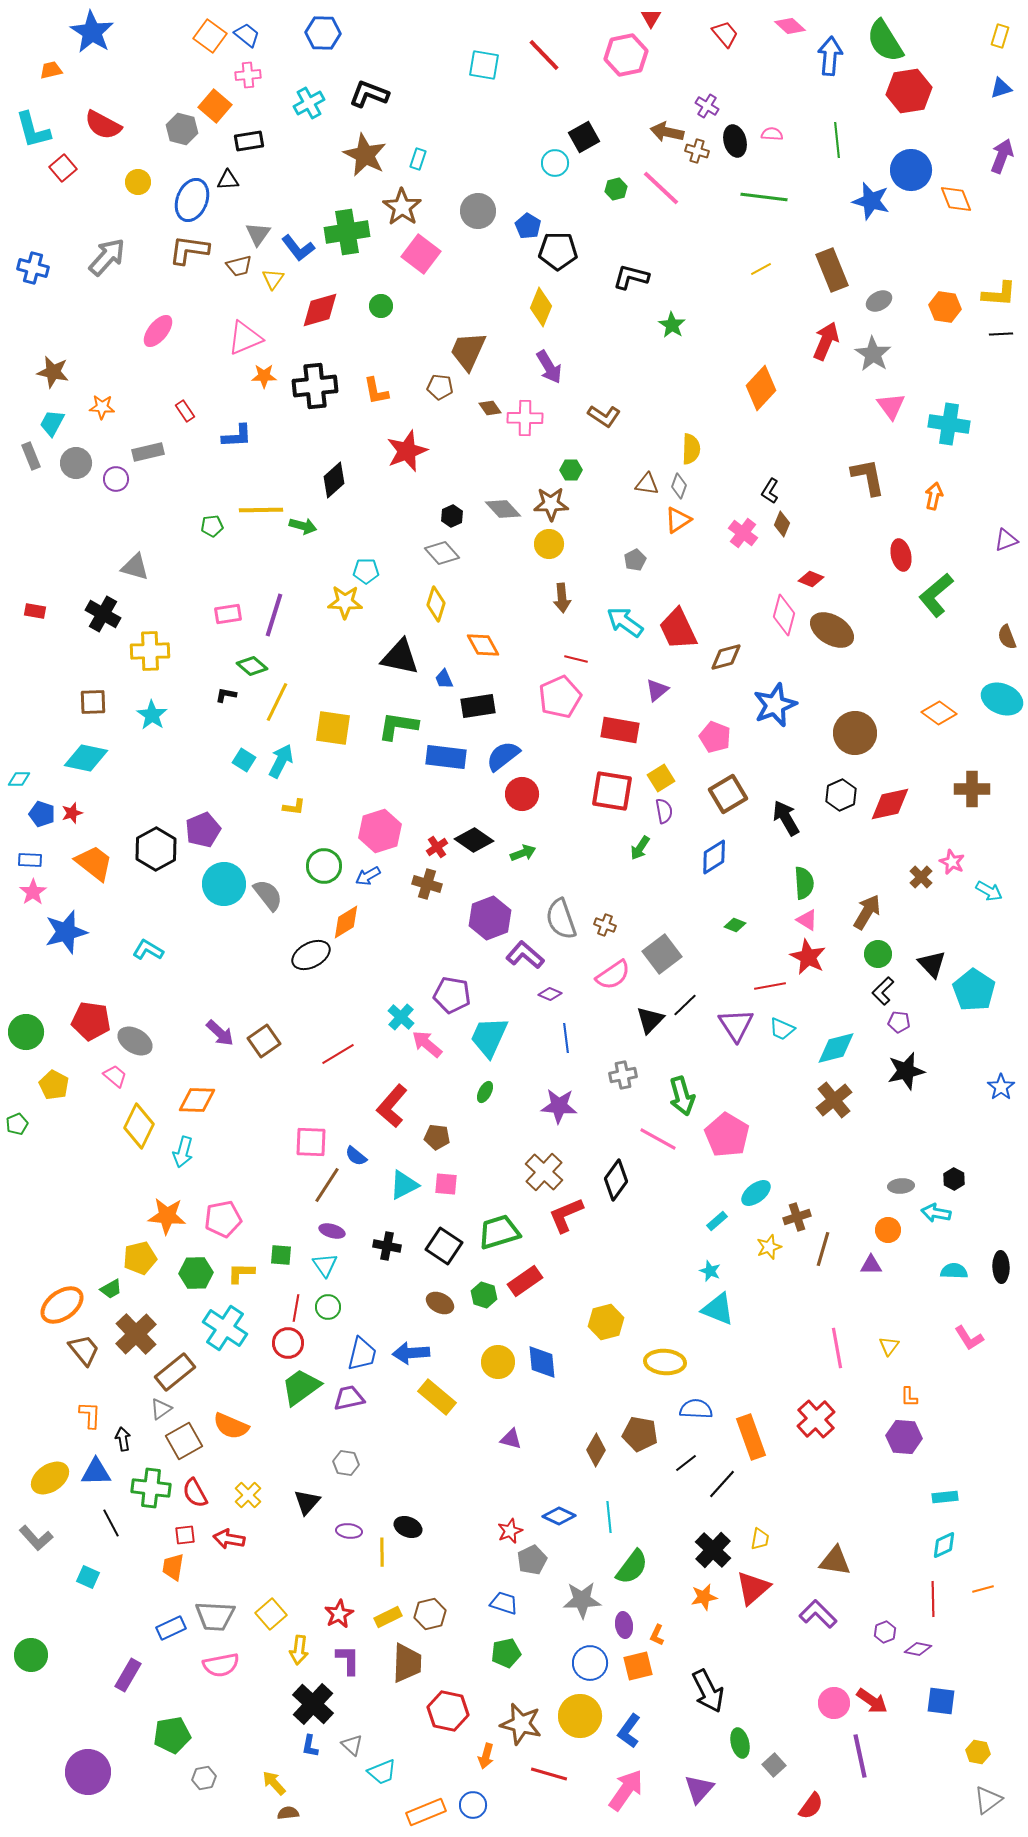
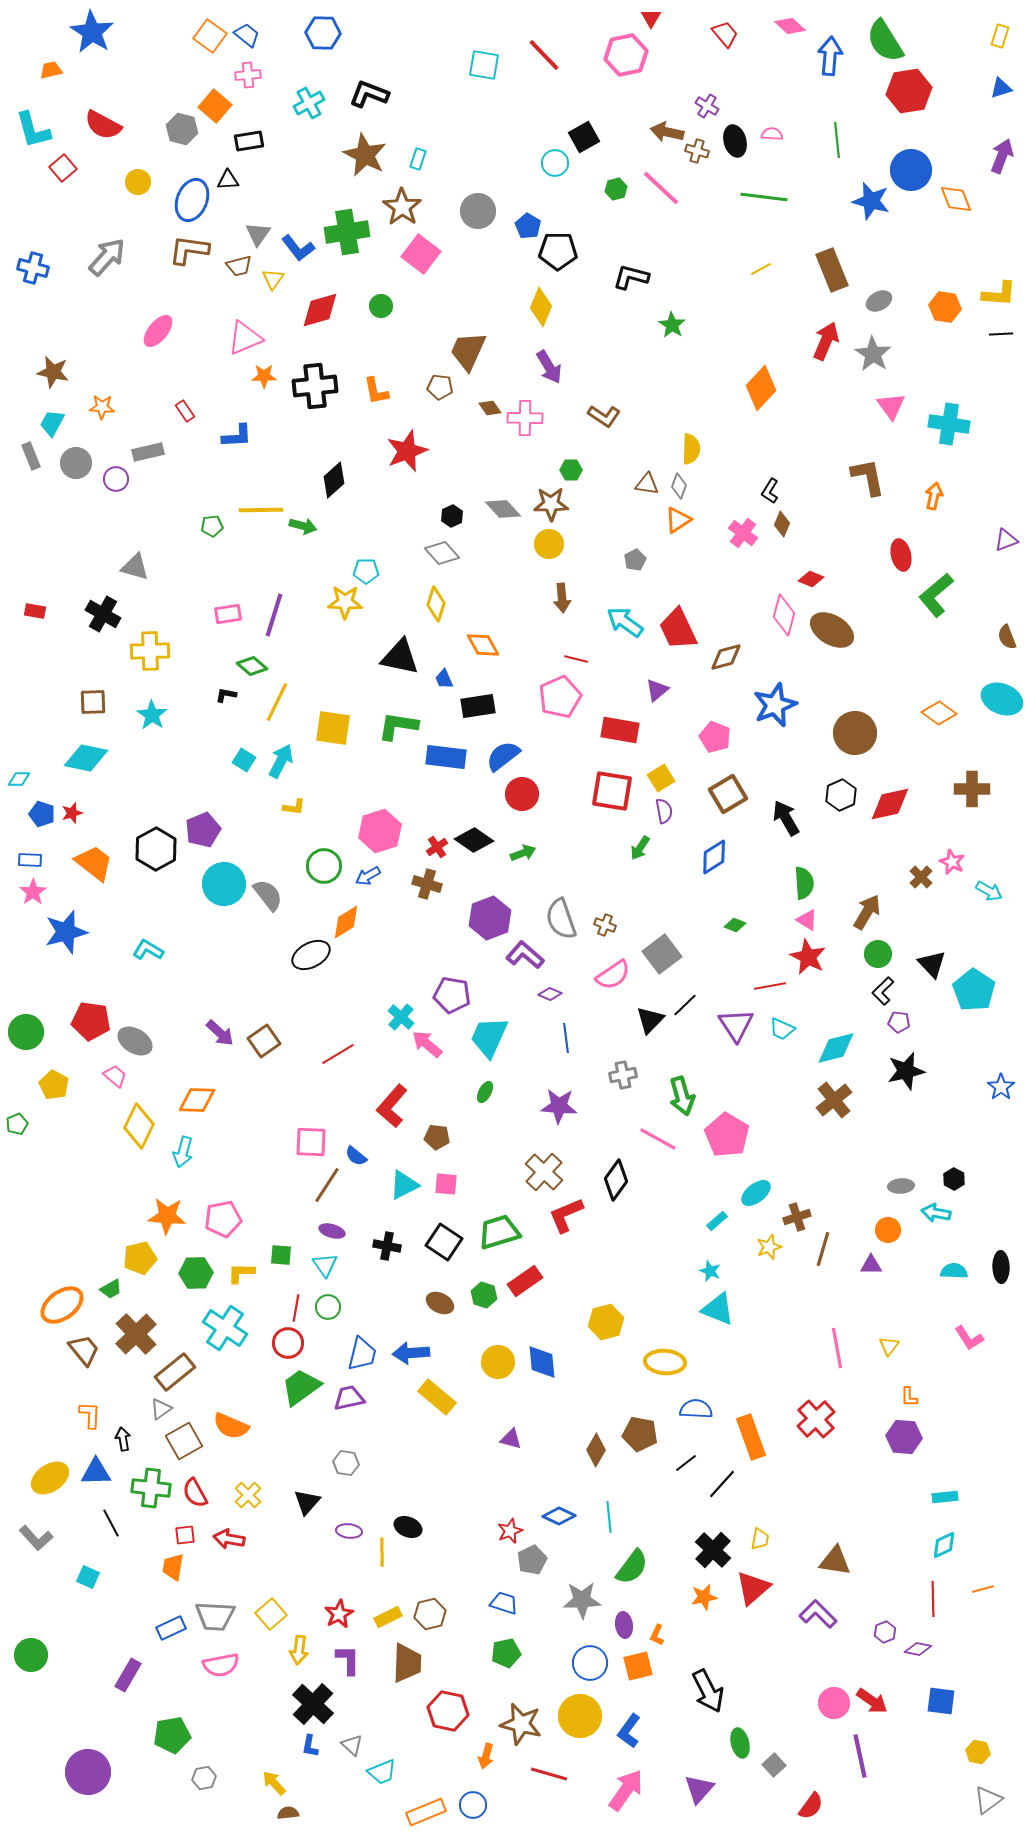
black square at (444, 1246): moved 4 px up
